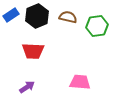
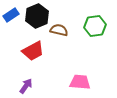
brown semicircle: moved 9 px left, 13 px down
green hexagon: moved 2 px left
red trapezoid: rotated 30 degrees counterclockwise
purple arrow: moved 1 px left, 1 px up; rotated 21 degrees counterclockwise
